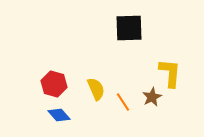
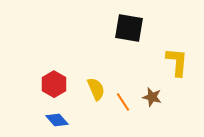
black square: rotated 12 degrees clockwise
yellow L-shape: moved 7 px right, 11 px up
red hexagon: rotated 15 degrees clockwise
brown star: rotated 30 degrees counterclockwise
blue diamond: moved 2 px left, 5 px down
